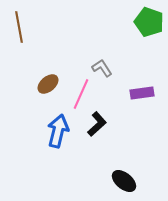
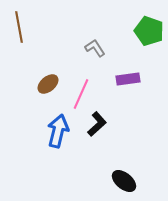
green pentagon: moved 9 px down
gray L-shape: moved 7 px left, 20 px up
purple rectangle: moved 14 px left, 14 px up
